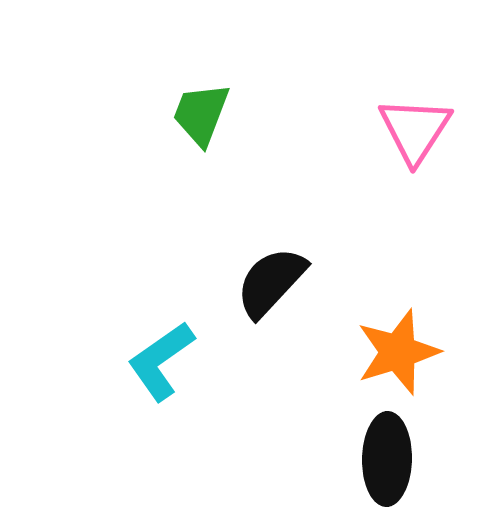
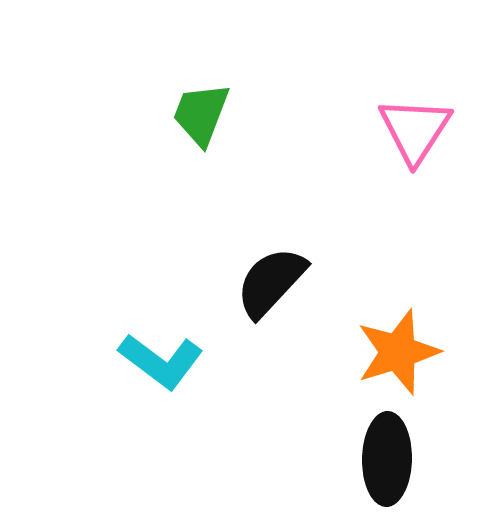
cyan L-shape: rotated 108 degrees counterclockwise
